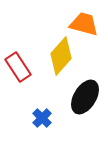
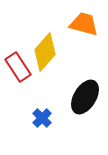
yellow diamond: moved 16 px left, 4 px up
